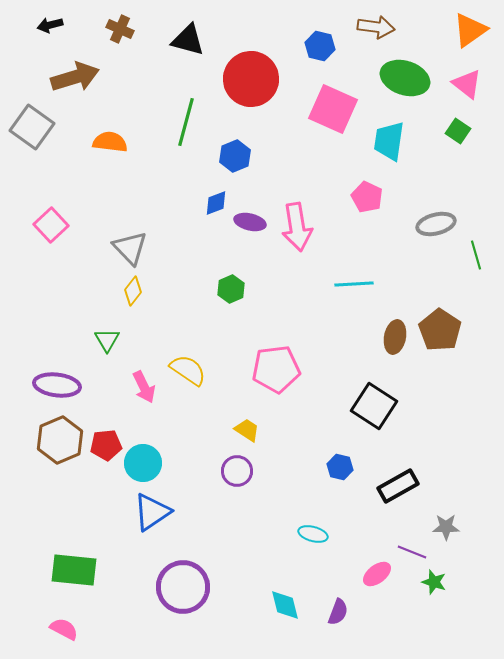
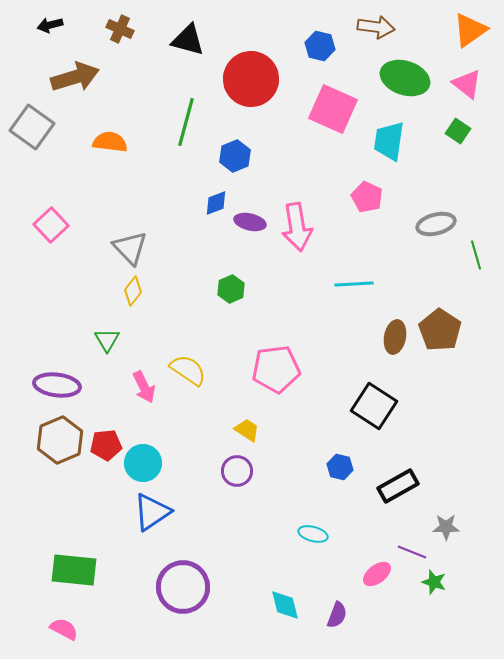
purple semicircle at (338, 612): moved 1 px left, 3 px down
